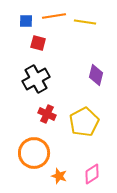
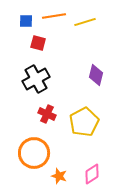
yellow line: rotated 25 degrees counterclockwise
